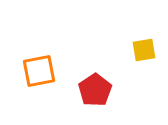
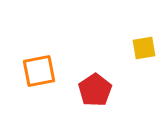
yellow square: moved 2 px up
